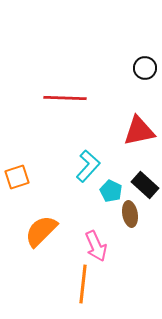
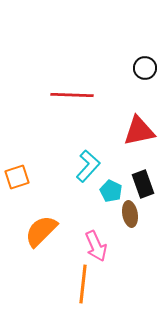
red line: moved 7 px right, 3 px up
black rectangle: moved 2 px left, 1 px up; rotated 28 degrees clockwise
